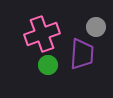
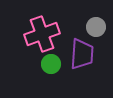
green circle: moved 3 px right, 1 px up
